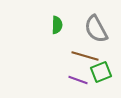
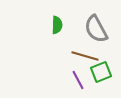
purple line: rotated 42 degrees clockwise
